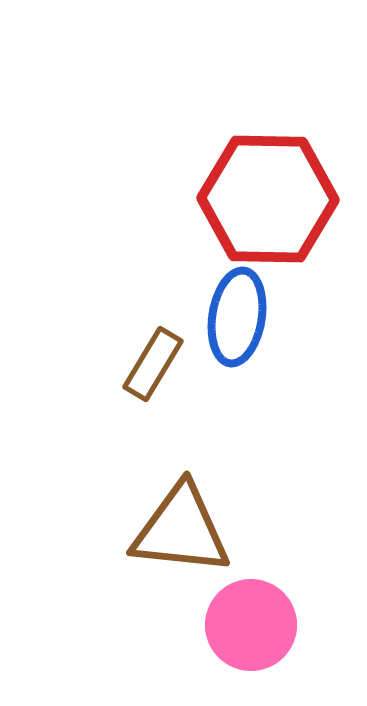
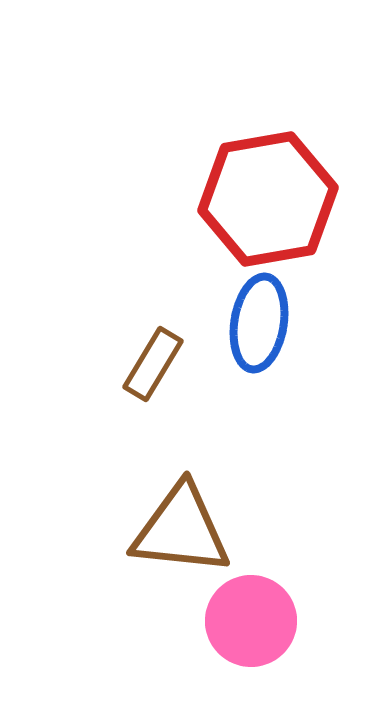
red hexagon: rotated 11 degrees counterclockwise
blue ellipse: moved 22 px right, 6 px down
pink circle: moved 4 px up
